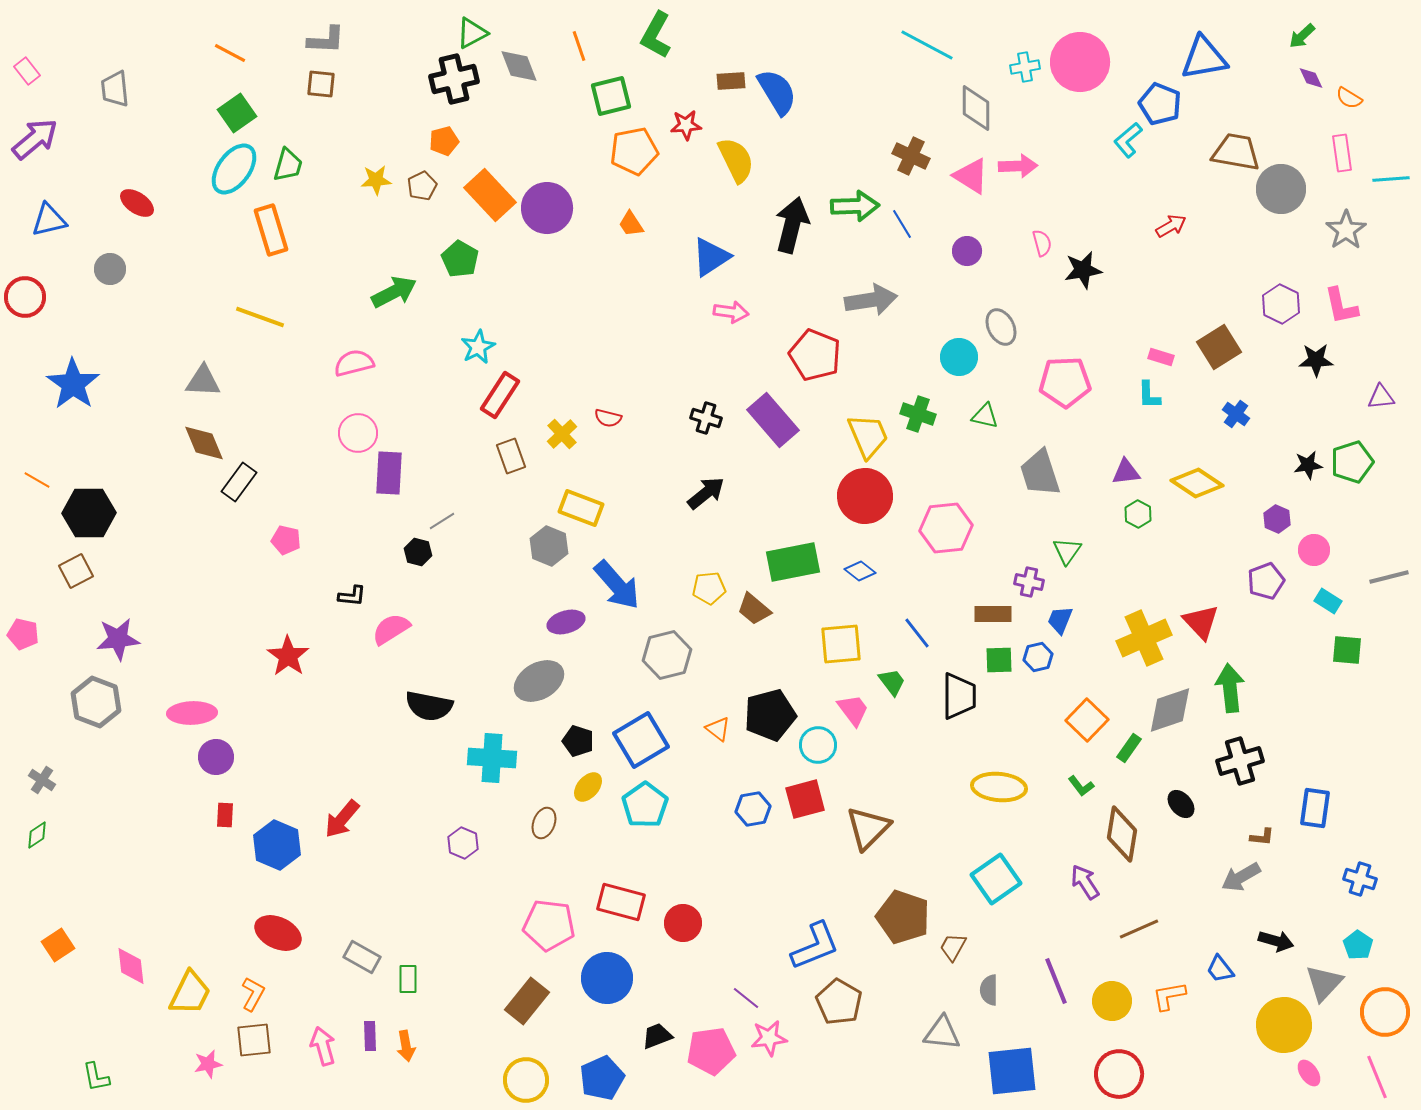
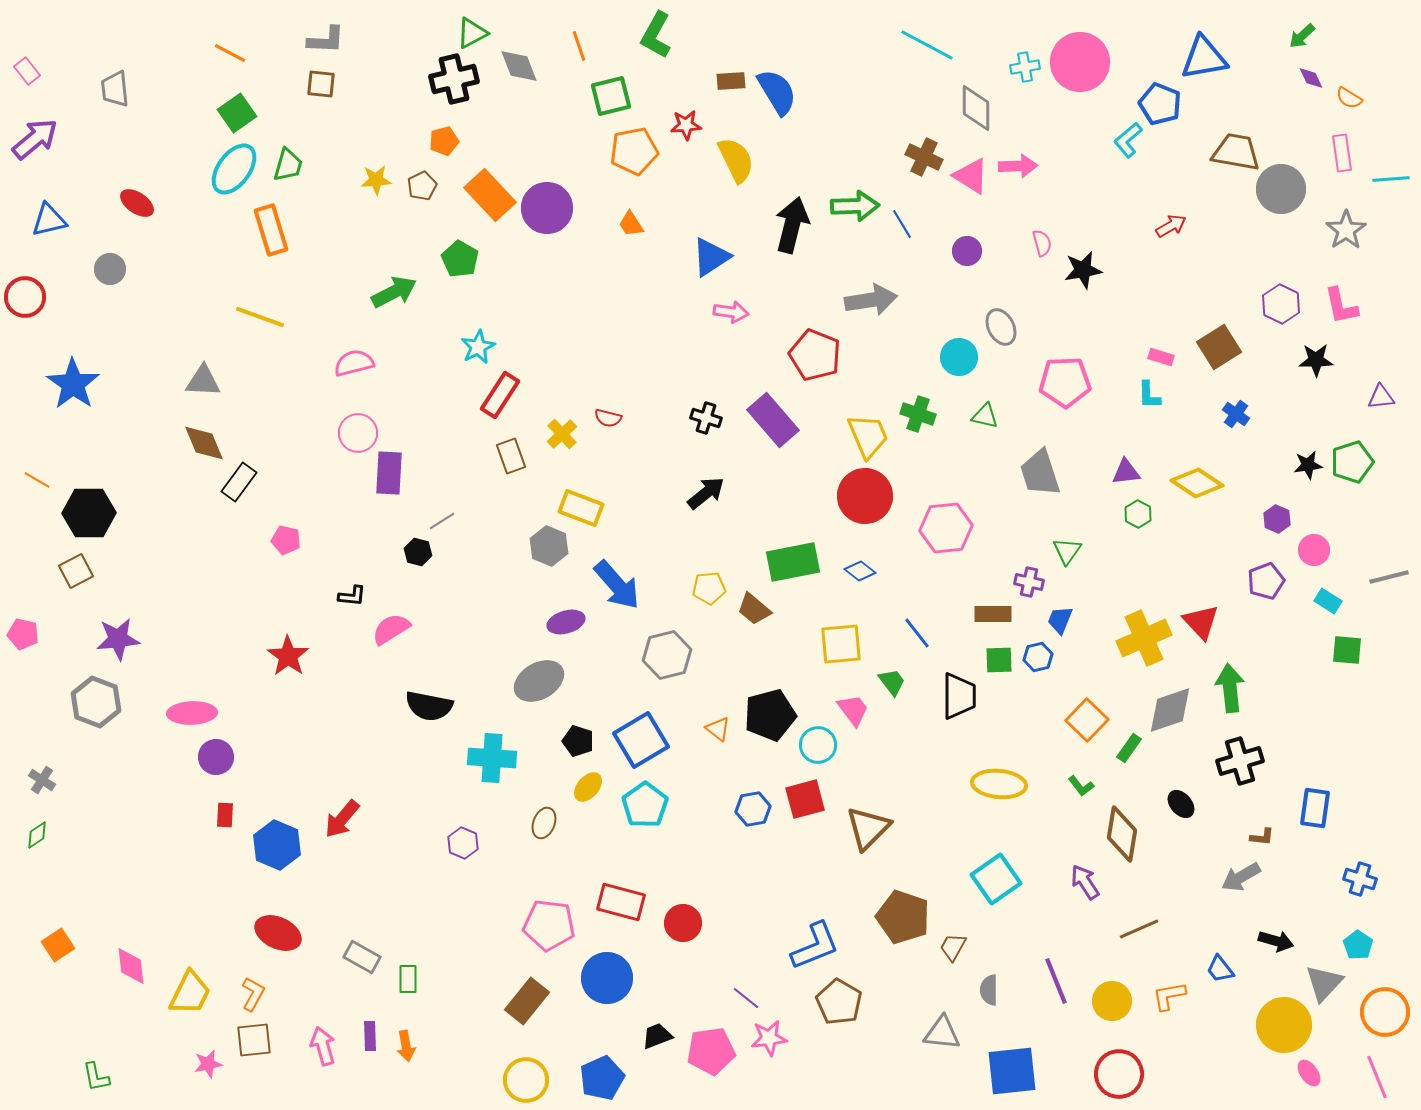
brown cross at (911, 156): moved 13 px right, 1 px down
yellow ellipse at (999, 787): moved 3 px up
